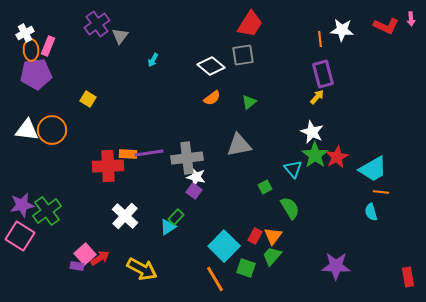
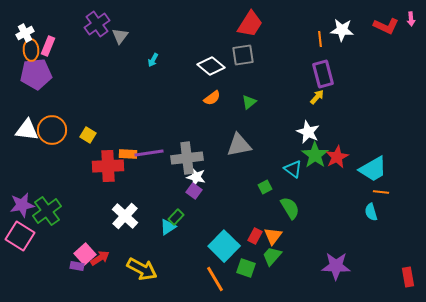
yellow square at (88, 99): moved 36 px down
white star at (312, 132): moved 4 px left
cyan triangle at (293, 169): rotated 12 degrees counterclockwise
